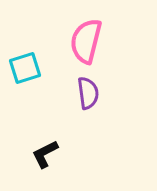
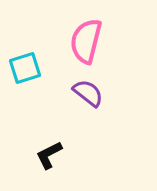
purple semicircle: rotated 44 degrees counterclockwise
black L-shape: moved 4 px right, 1 px down
